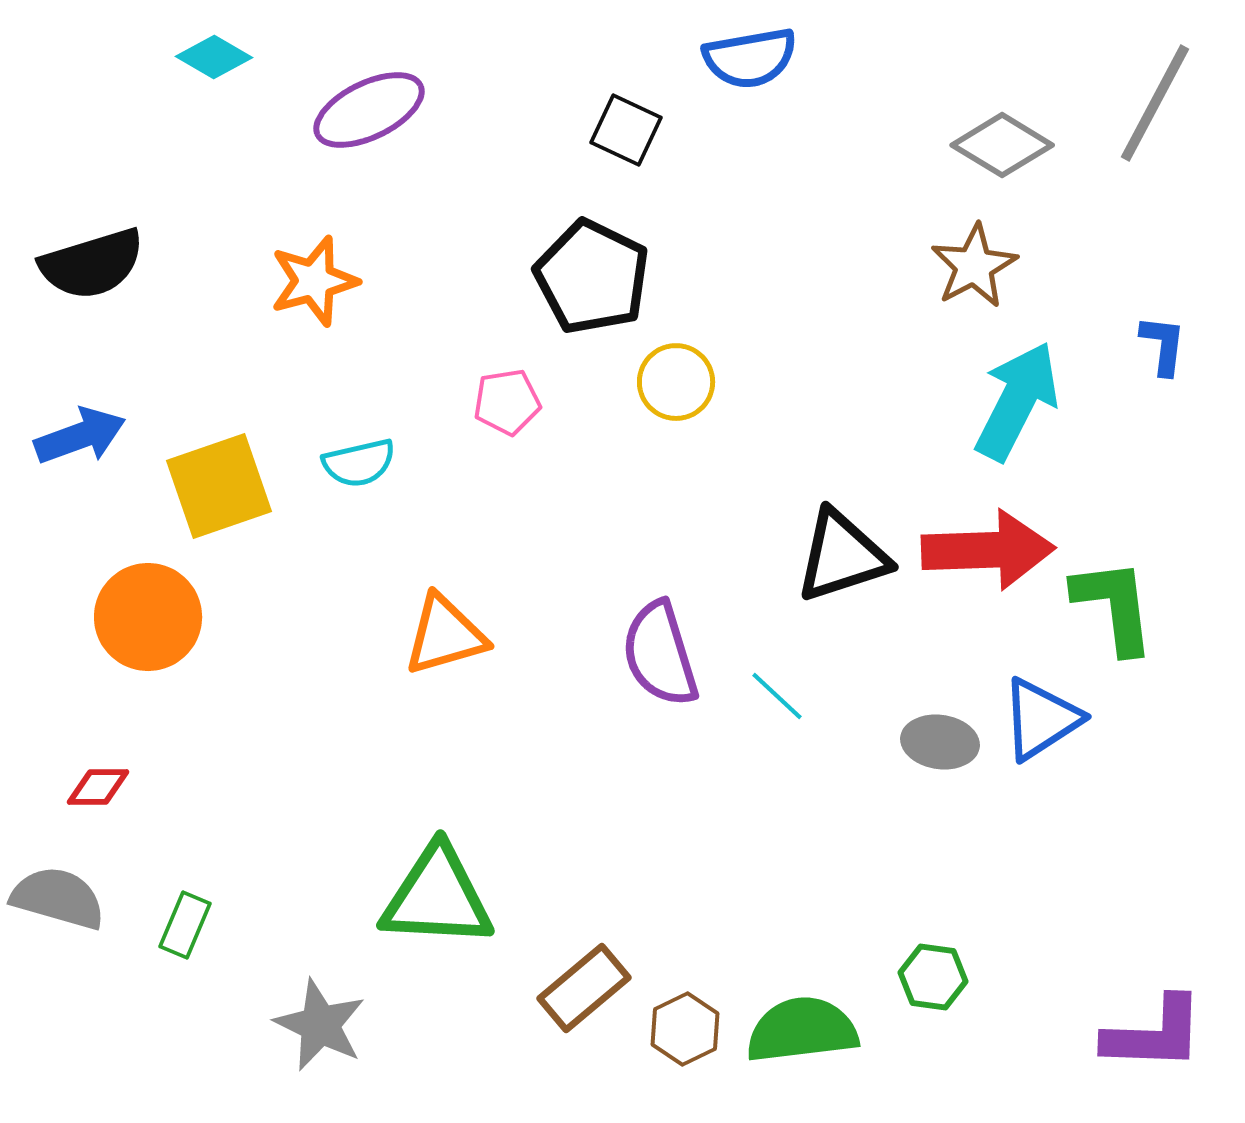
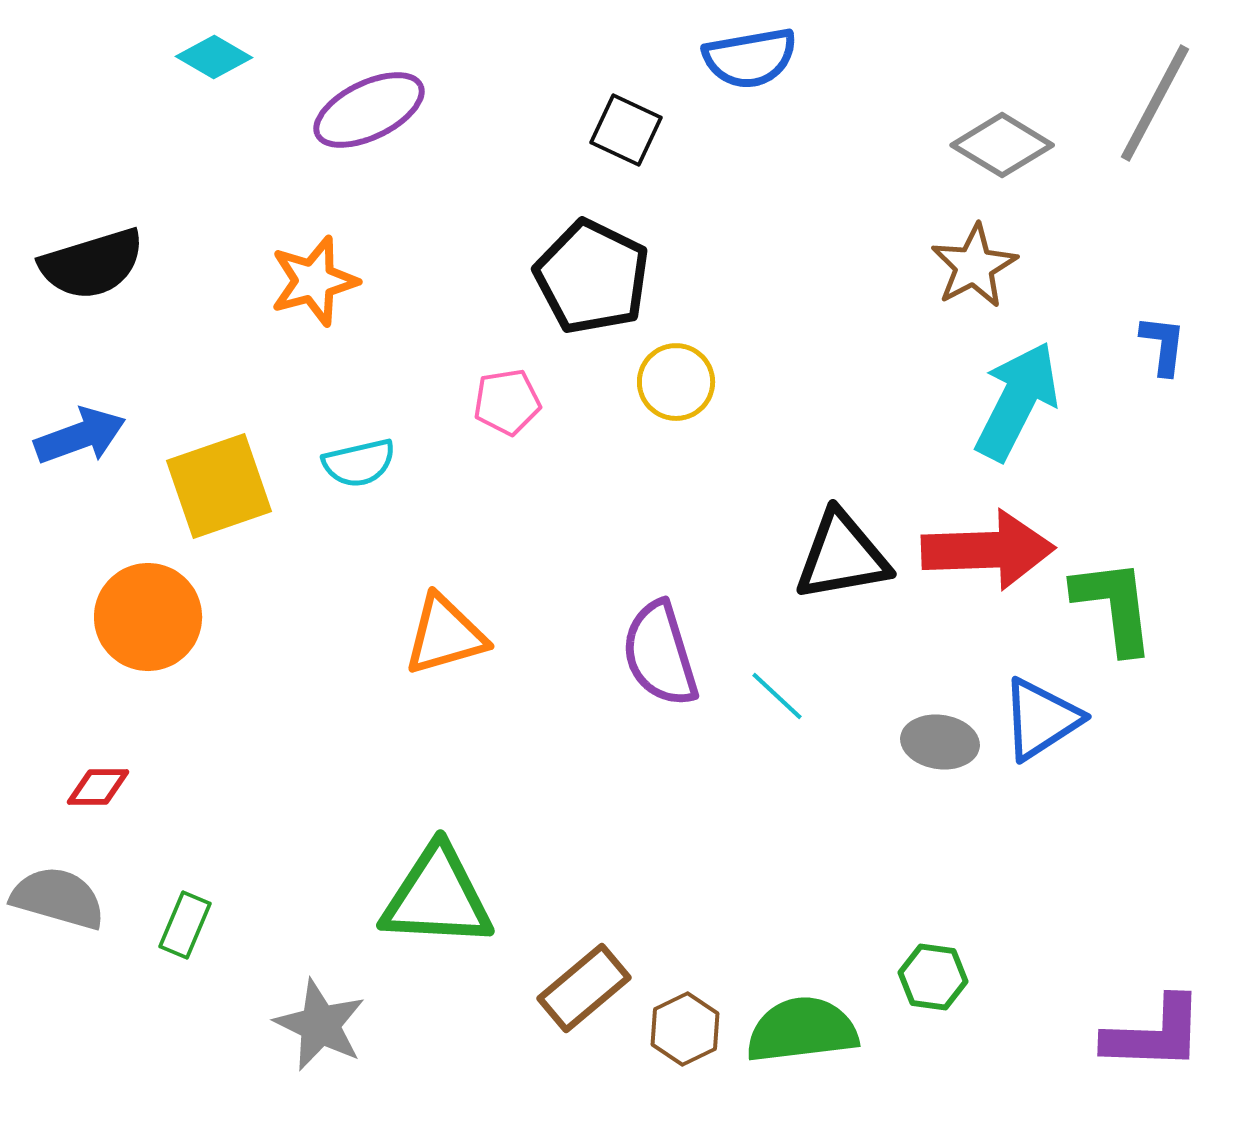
black triangle: rotated 8 degrees clockwise
